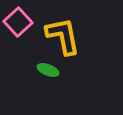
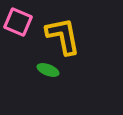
pink square: rotated 24 degrees counterclockwise
